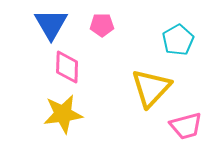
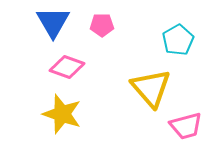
blue triangle: moved 2 px right, 2 px up
pink diamond: rotated 72 degrees counterclockwise
yellow triangle: rotated 24 degrees counterclockwise
yellow star: moved 1 px left; rotated 27 degrees clockwise
